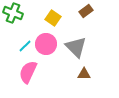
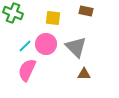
brown rectangle: rotated 48 degrees clockwise
yellow square: rotated 28 degrees counterclockwise
pink semicircle: moved 1 px left, 2 px up
